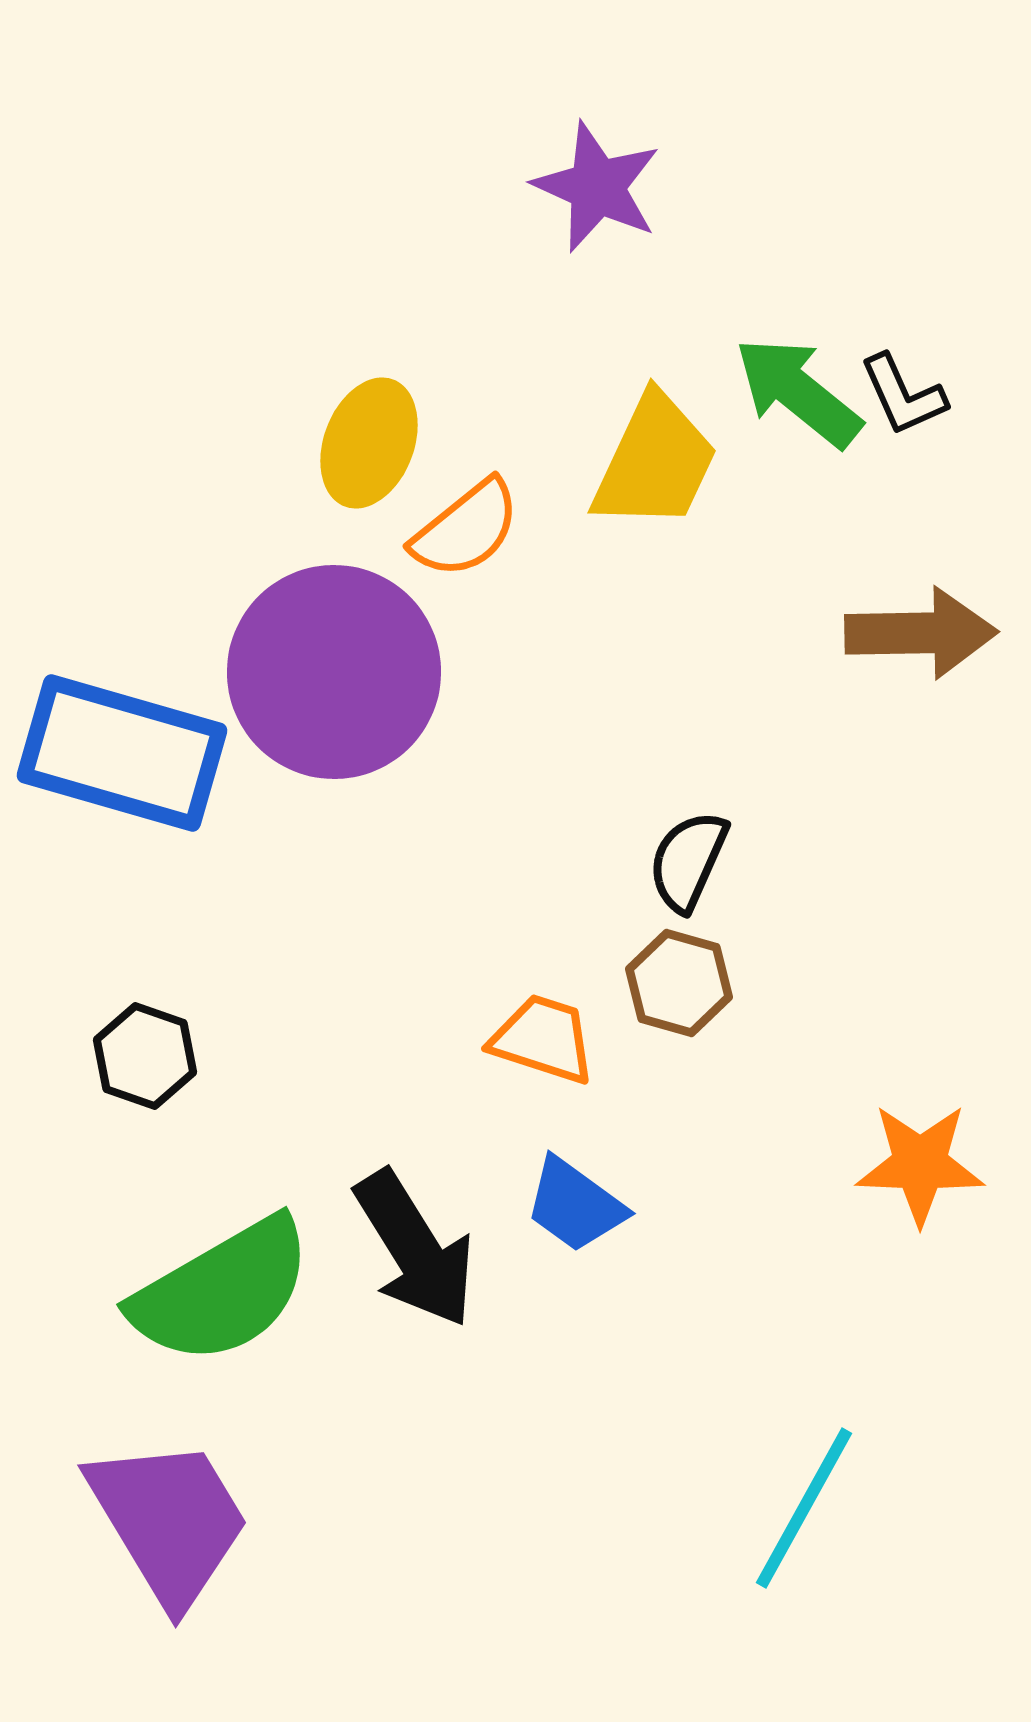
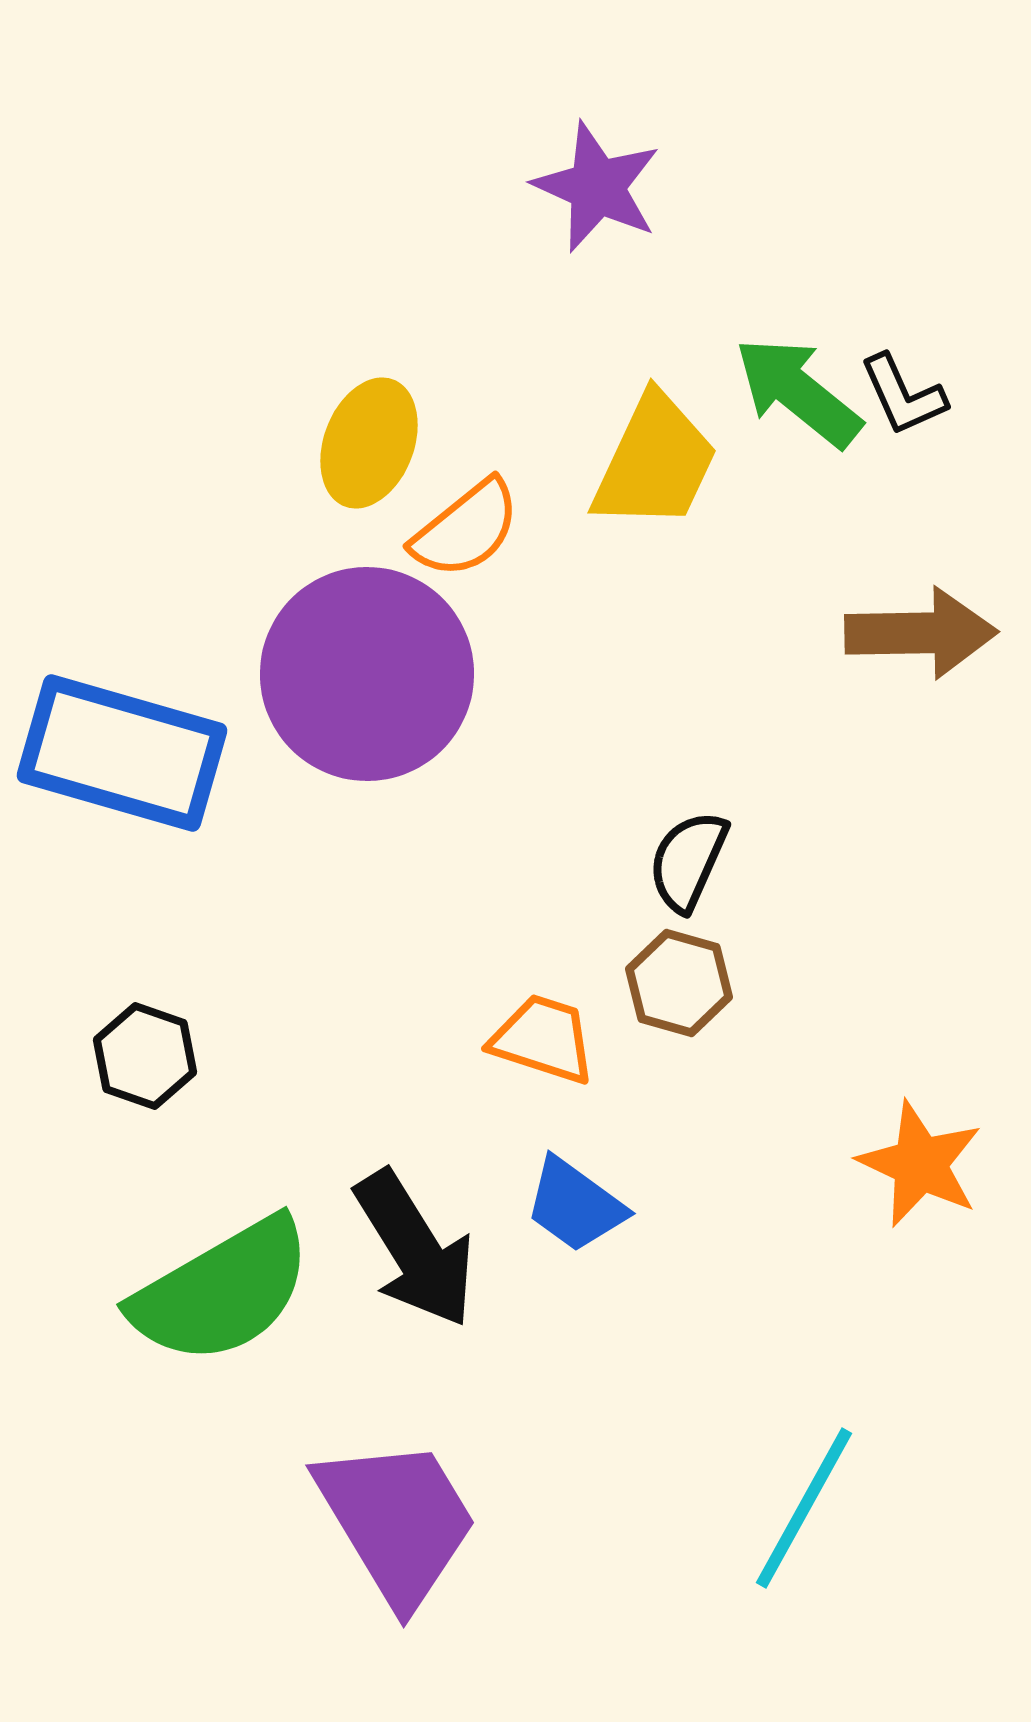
purple circle: moved 33 px right, 2 px down
orange star: rotated 23 degrees clockwise
purple trapezoid: moved 228 px right
